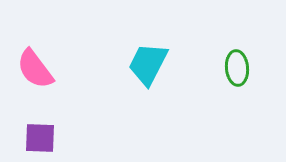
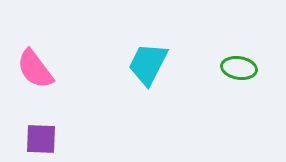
green ellipse: moved 2 px right; rotated 76 degrees counterclockwise
purple square: moved 1 px right, 1 px down
